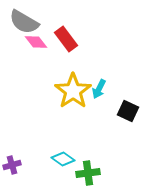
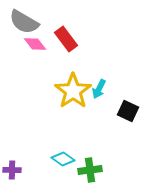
pink diamond: moved 1 px left, 2 px down
purple cross: moved 5 px down; rotated 18 degrees clockwise
green cross: moved 2 px right, 3 px up
